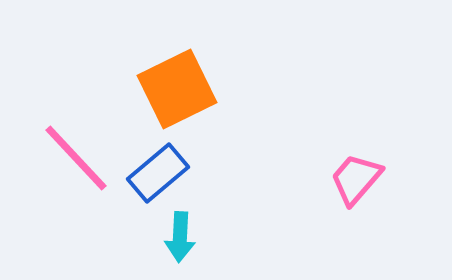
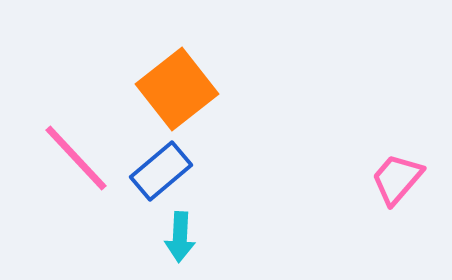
orange square: rotated 12 degrees counterclockwise
blue rectangle: moved 3 px right, 2 px up
pink trapezoid: moved 41 px right
